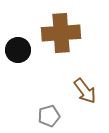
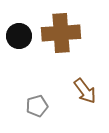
black circle: moved 1 px right, 14 px up
gray pentagon: moved 12 px left, 10 px up
